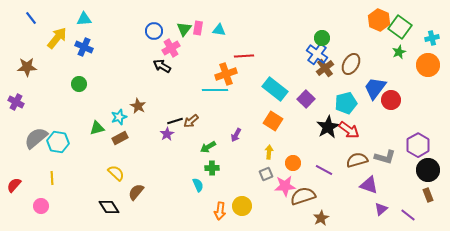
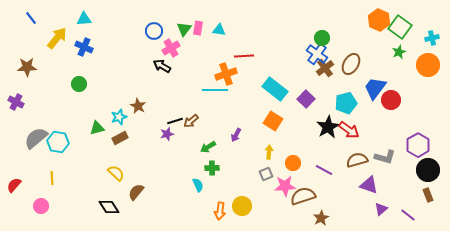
purple star at (167, 134): rotated 16 degrees clockwise
